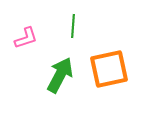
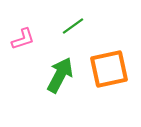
green line: rotated 50 degrees clockwise
pink L-shape: moved 3 px left, 1 px down
